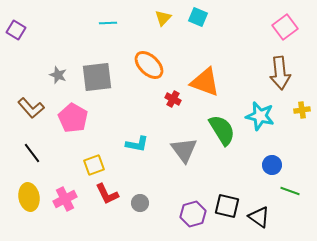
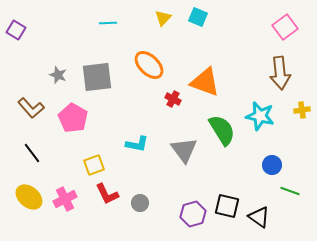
yellow ellipse: rotated 40 degrees counterclockwise
